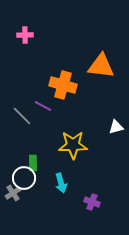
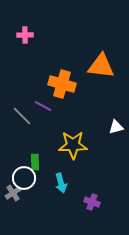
orange cross: moved 1 px left, 1 px up
green rectangle: moved 2 px right, 1 px up
